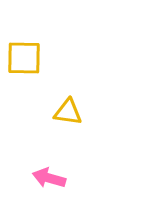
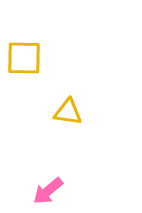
pink arrow: moved 1 px left, 13 px down; rotated 56 degrees counterclockwise
